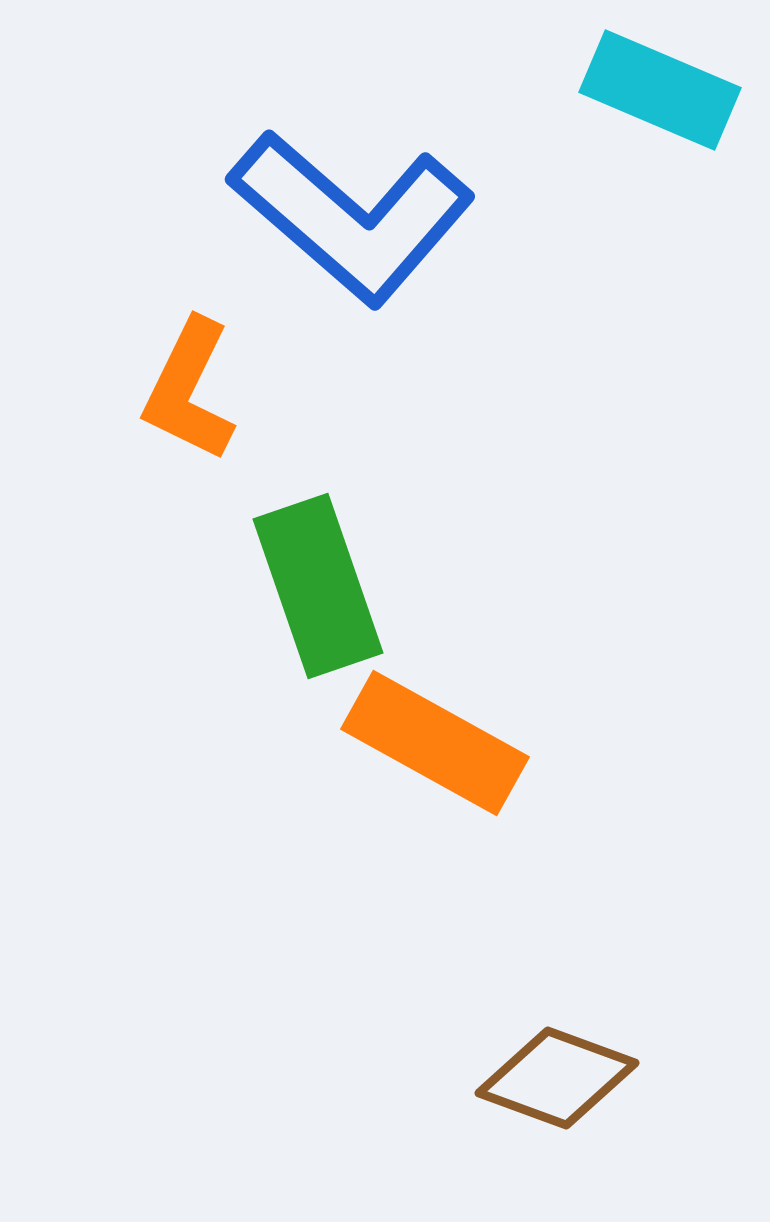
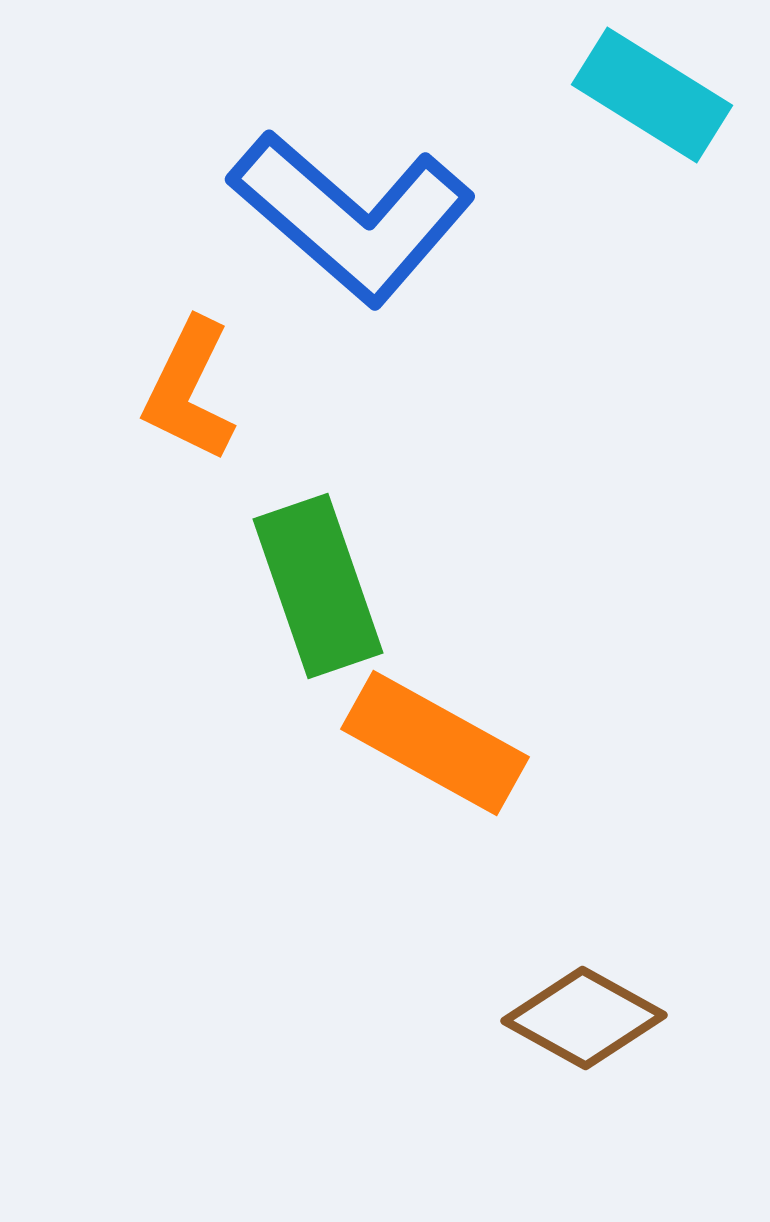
cyan rectangle: moved 8 px left, 5 px down; rotated 9 degrees clockwise
brown diamond: moved 27 px right, 60 px up; rotated 9 degrees clockwise
